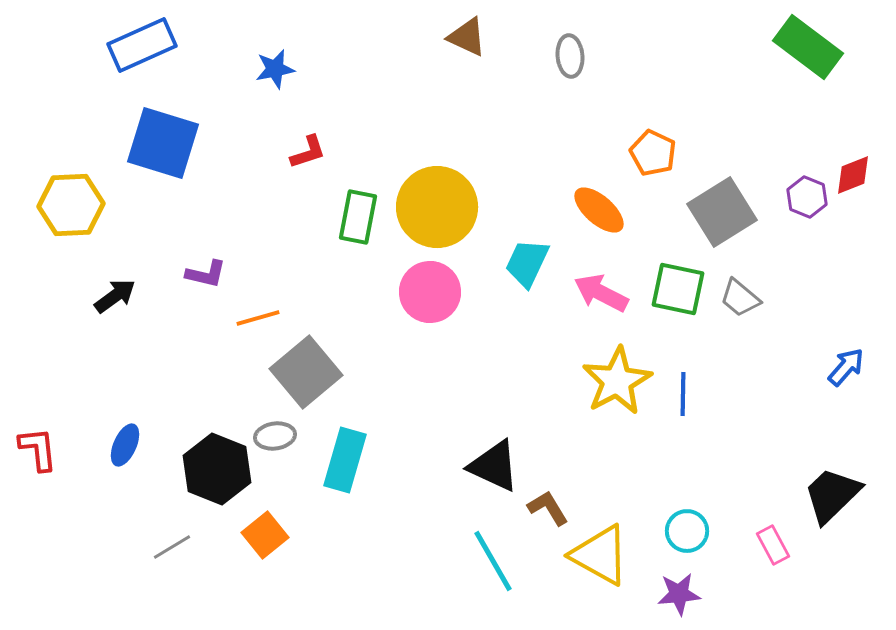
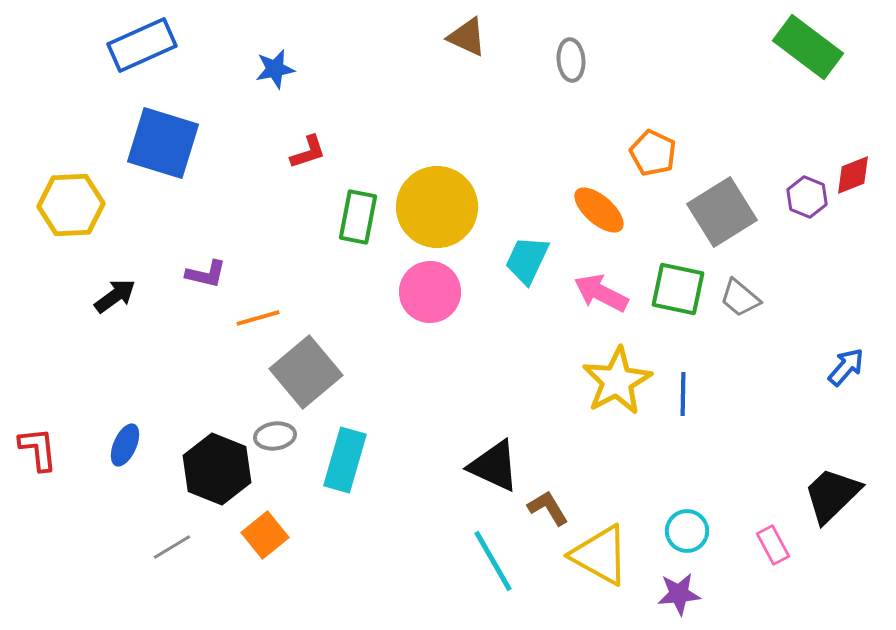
gray ellipse at (570, 56): moved 1 px right, 4 px down
cyan trapezoid at (527, 263): moved 3 px up
